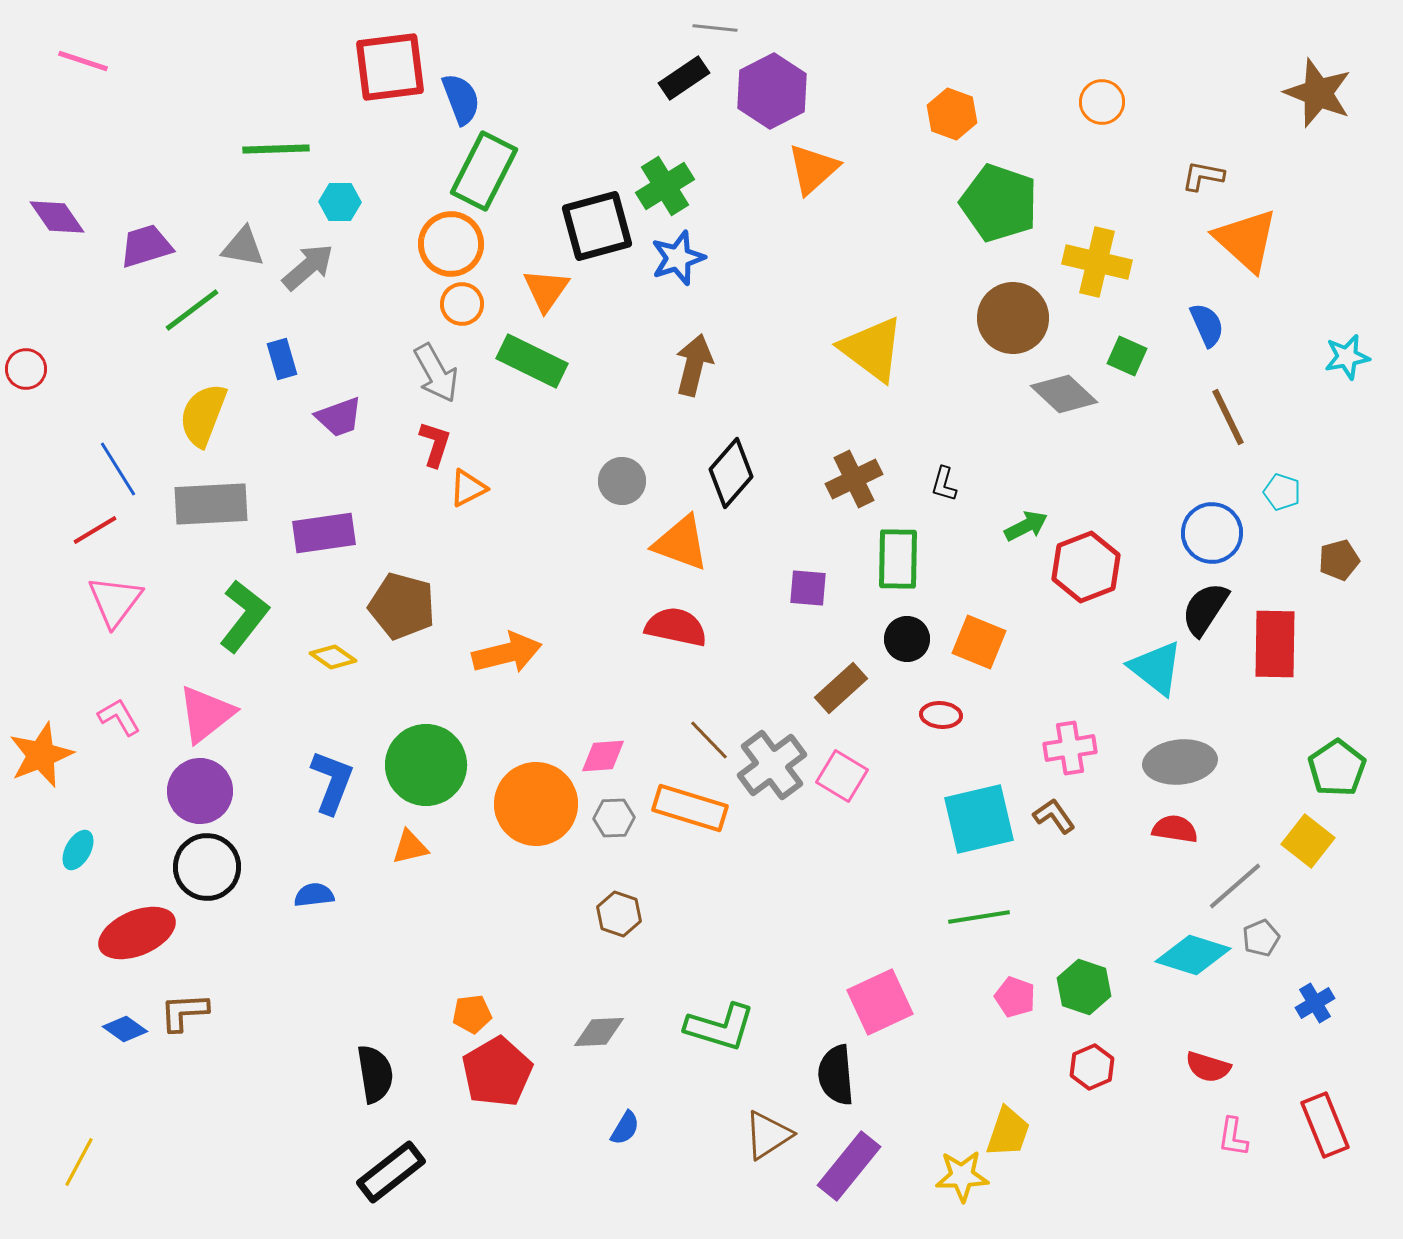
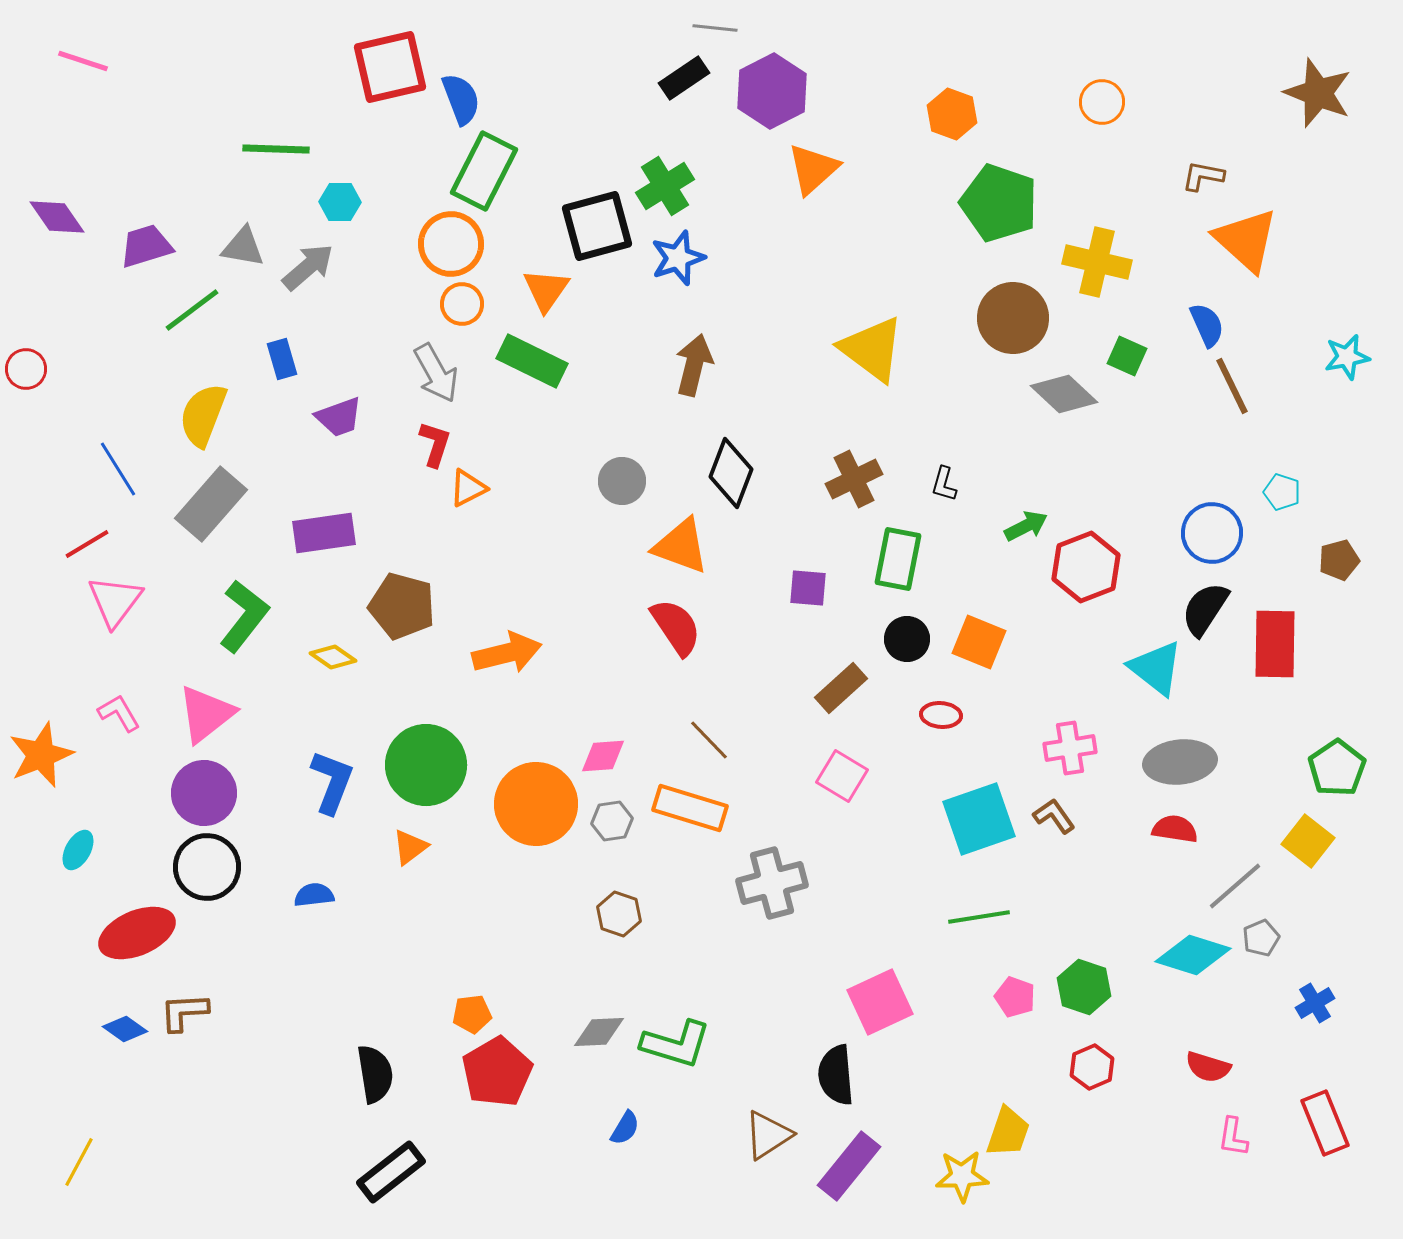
red square at (390, 67): rotated 6 degrees counterclockwise
green line at (276, 149): rotated 4 degrees clockwise
brown line at (1228, 417): moved 4 px right, 31 px up
black diamond at (731, 473): rotated 20 degrees counterclockwise
gray rectangle at (211, 504): rotated 46 degrees counterclockwise
red line at (95, 530): moved 8 px left, 14 px down
orange triangle at (681, 543): moved 3 px down
green rectangle at (898, 559): rotated 10 degrees clockwise
red semicircle at (676, 627): rotated 44 degrees clockwise
pink L-shape at (119, 717): moved 4 px up
gray cross at (772, 765): moved 118 px down; rotated 22 degrees clockwise
purple circle at (200, 791): moved 4 px right, 2 px down
gray hexagon at (614, 818): moved 2 px left, 3 px down; rotated 6 degrees counterclockwise
cyan square at (979, 819): rotated 6 degrees counterclockwise
orange triangle at (410, 847): rotated 24 degrees counterclockwise
green L-shape at (720, 1027): moved 44 px left, 17 px down
red rectangle at (1325, 1125): moved 2 px up
